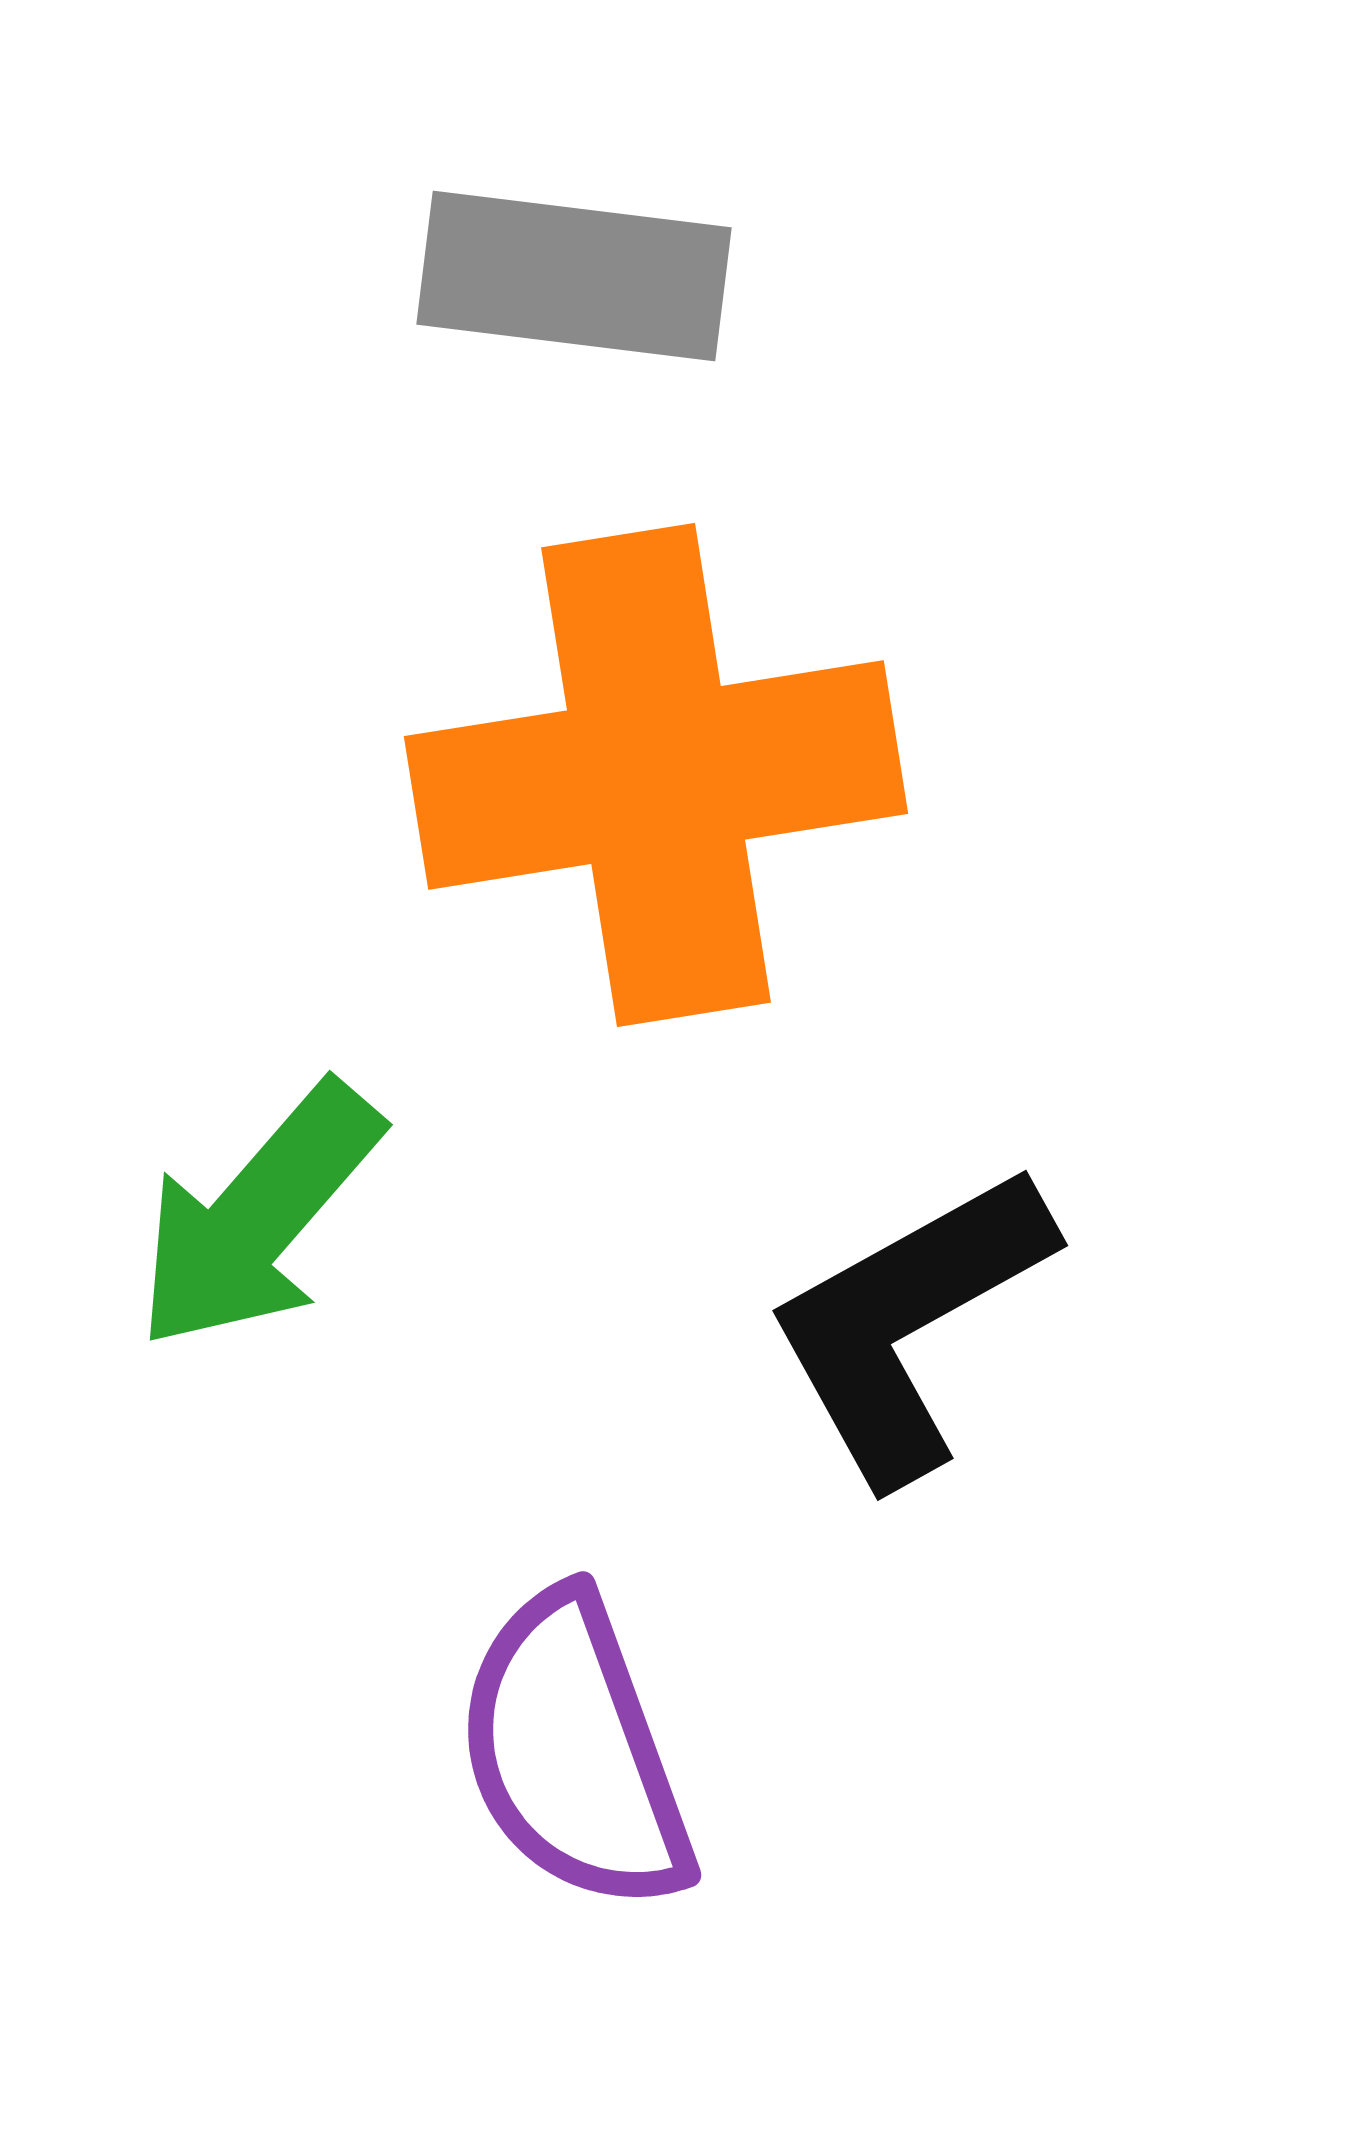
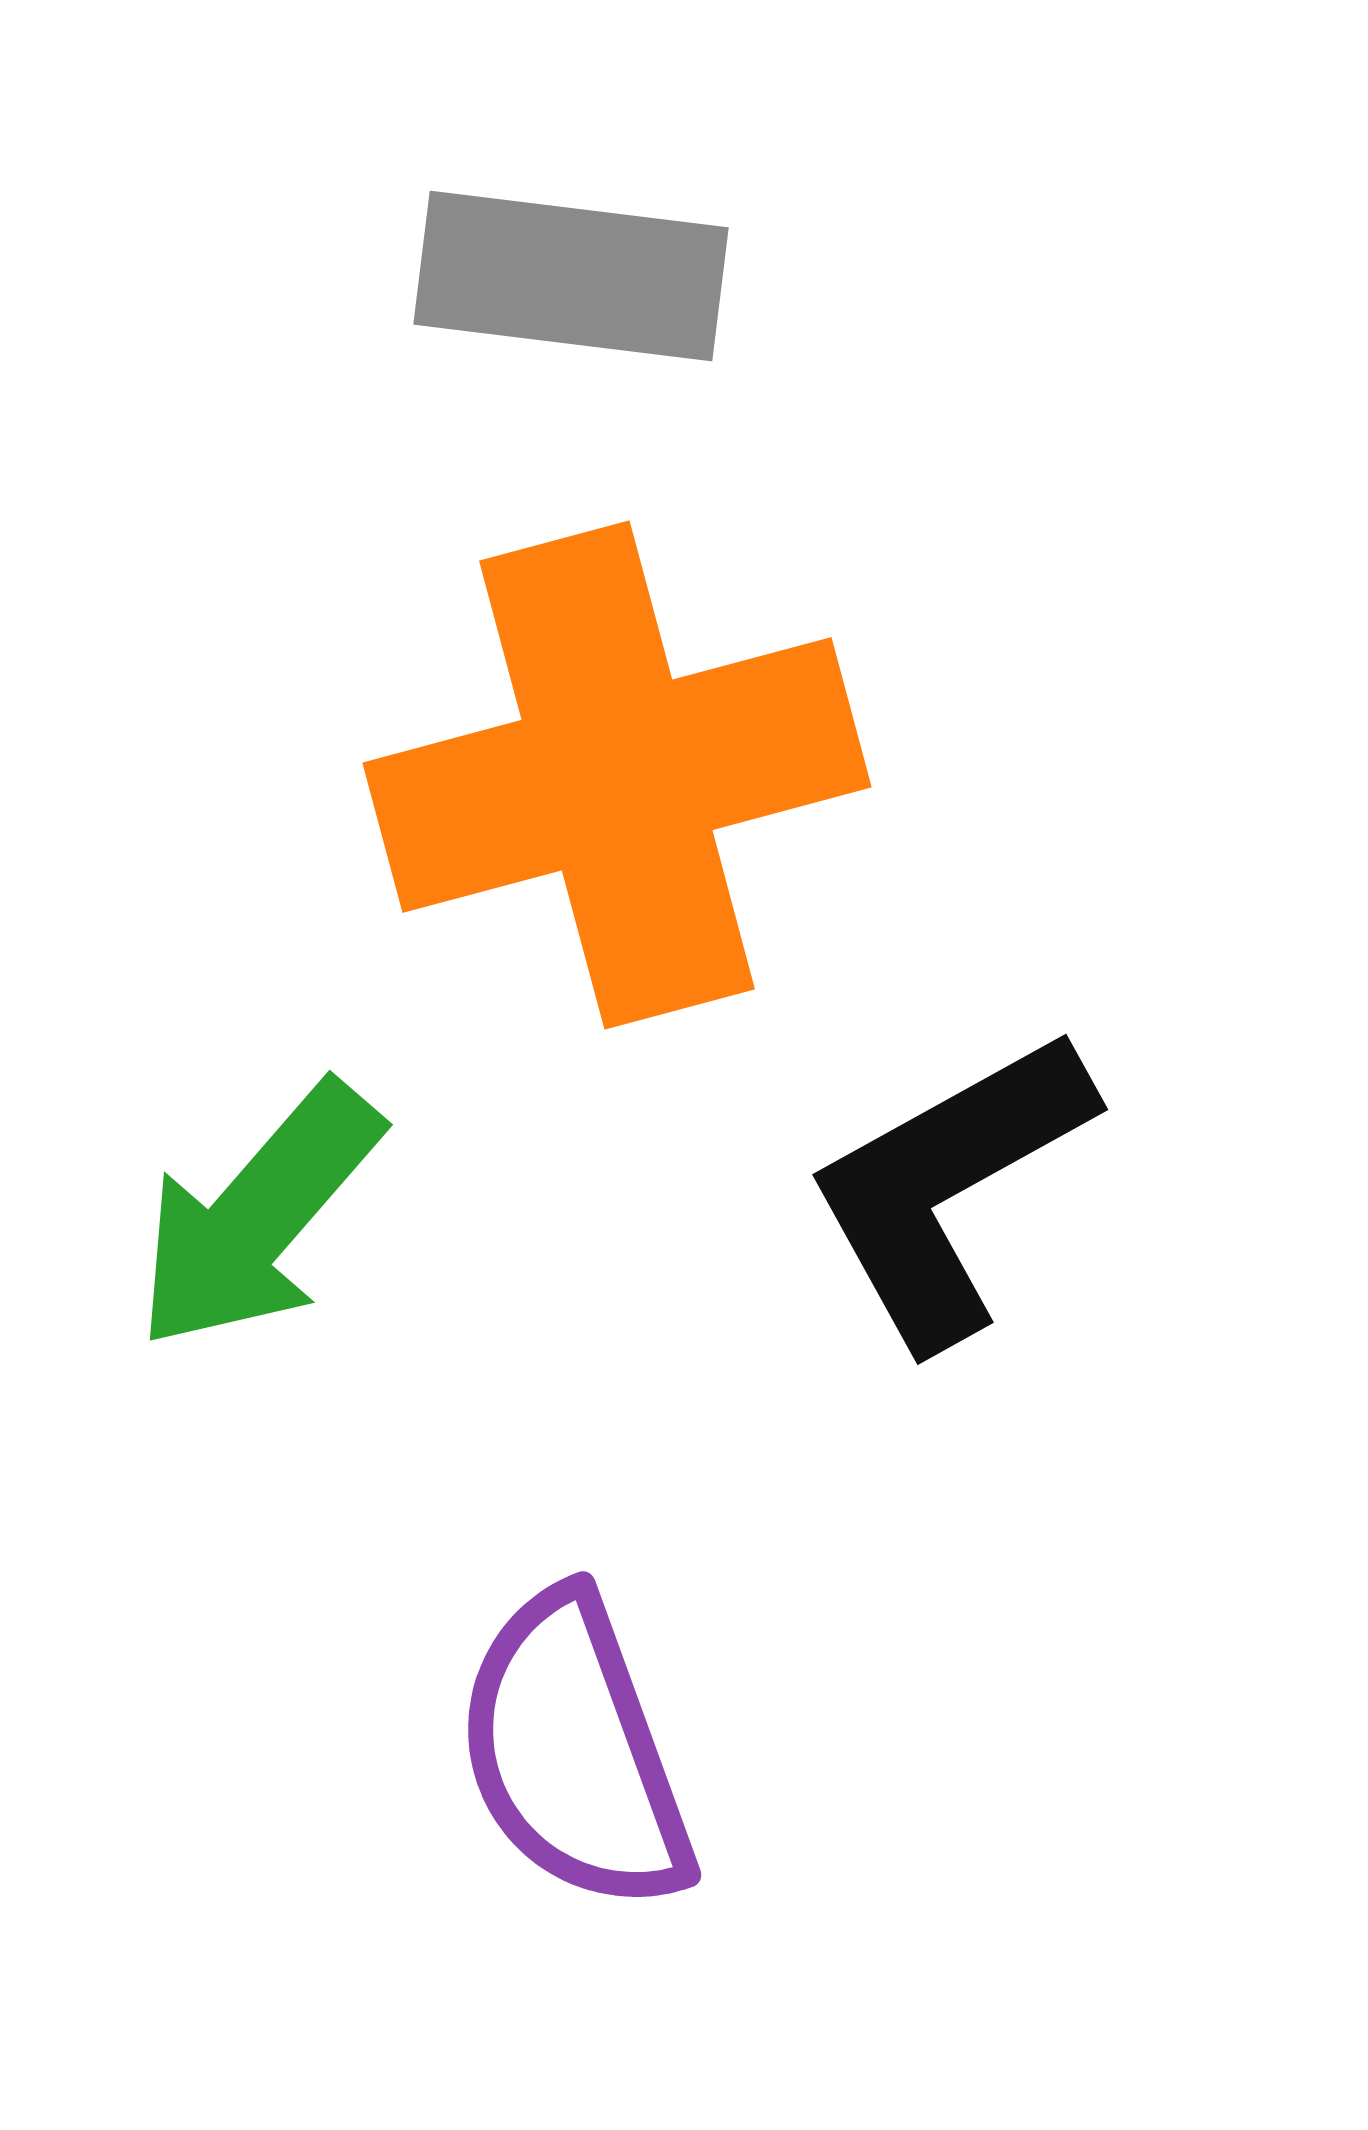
gray rectangle: moved 3 px left
orange cross: moved 39 px left; rotated 6 degrees counterclockwise
black L-shape: moved 40 px right, 136 px up
